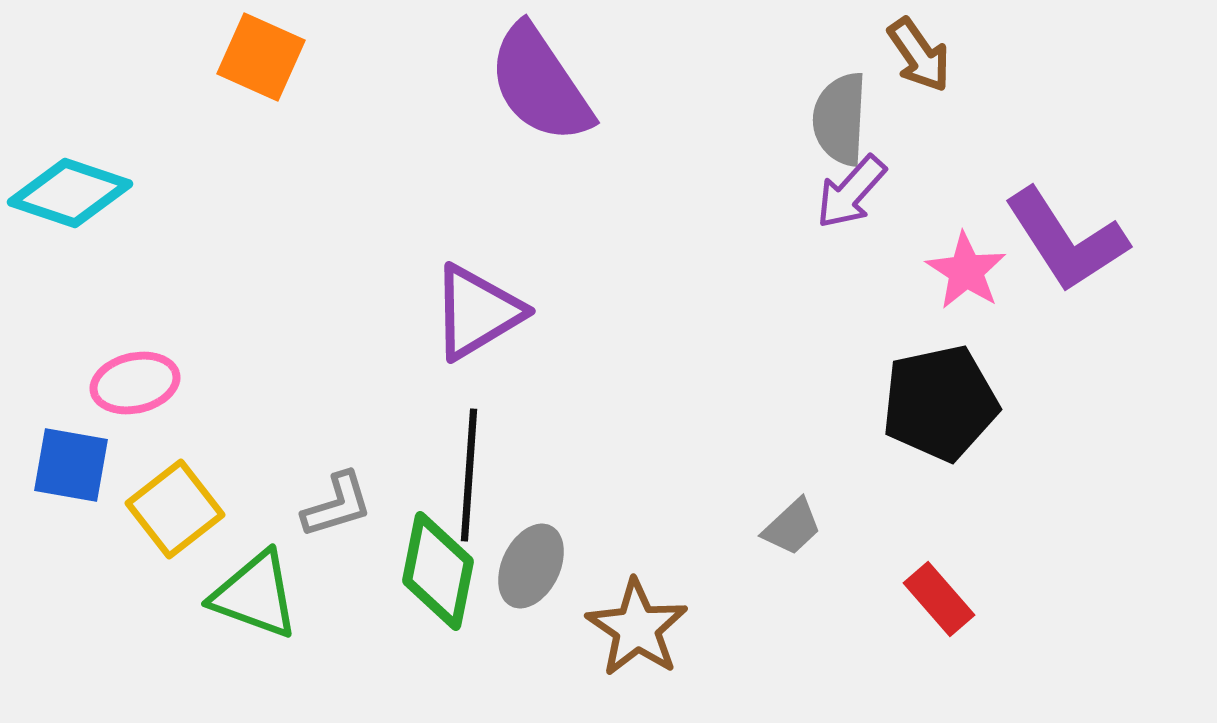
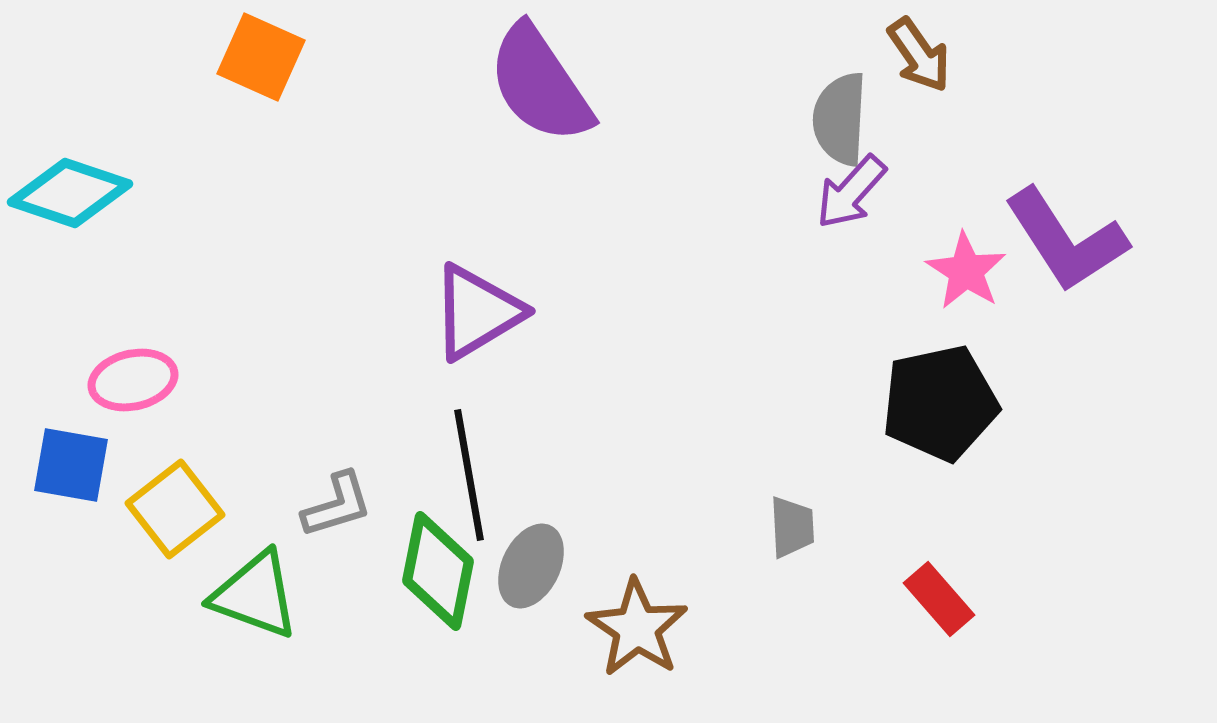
pink ellipse: moved 2 px left, 3 px up
black line: rotated 14 degrees counterclockwise
gray trapezoid: rotated 50 degrees counterclockwise
